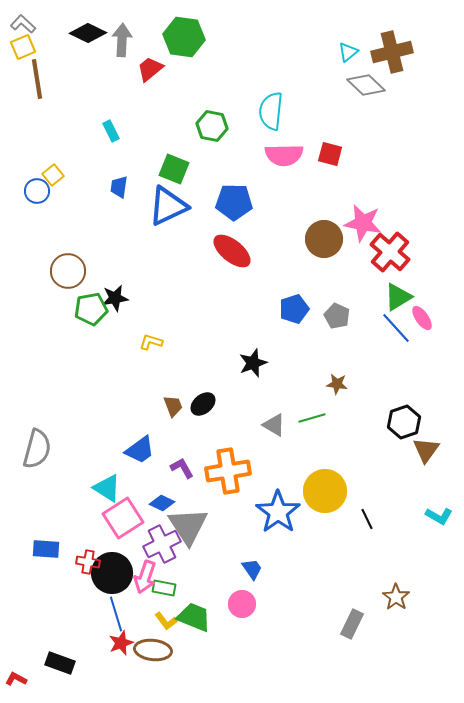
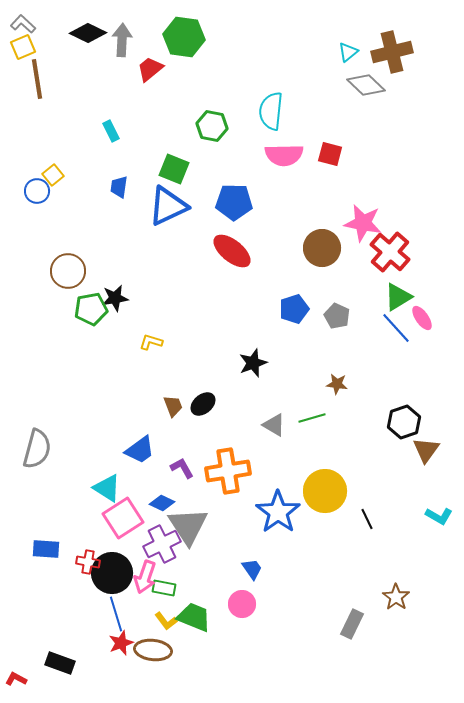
brown circle at (324, 239): moved 2 px left, 9 px down
